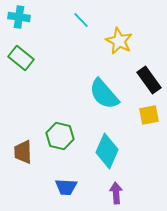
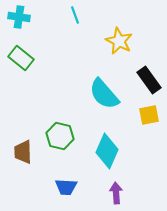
cyan line: moved 6 px left, 5 px up; rotated 24 degrees clockwise
